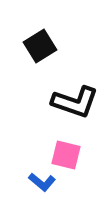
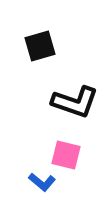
black square: rotated 16 degrees clockwise
